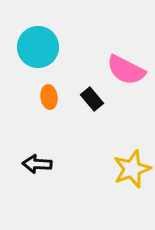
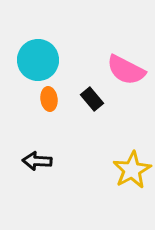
cyan circle: moved 13 px down
orange ellipse: moved 2 px down
black arrow: moved 3 px up
yellow star: moved 1 px down; rotated 9 degrees counterclockwise
